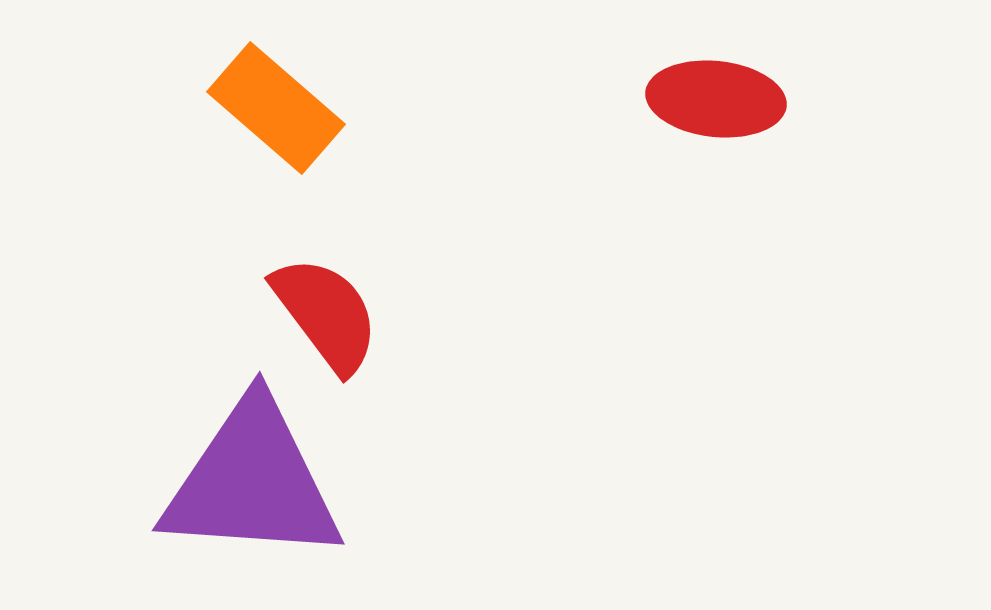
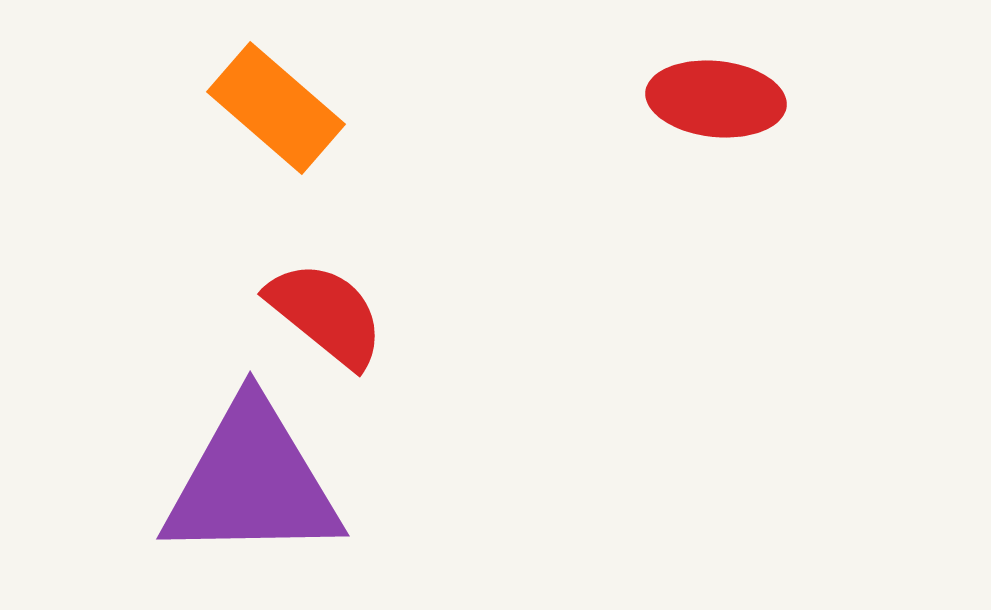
red semicircle: rotated 14 degrees counterclockwise
purple triangle: rotated 5 degrees counterclockwise
